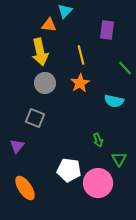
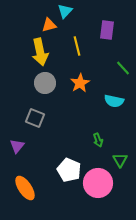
orange triangle: rotated 21 degrees counterclockwise
yellow line: moved 4 px left, 9 px up
green line: moved 2 px left
green triangle: moved 1 px right, 1 px down
white pentagon: rotated 15 degrees clockwise
